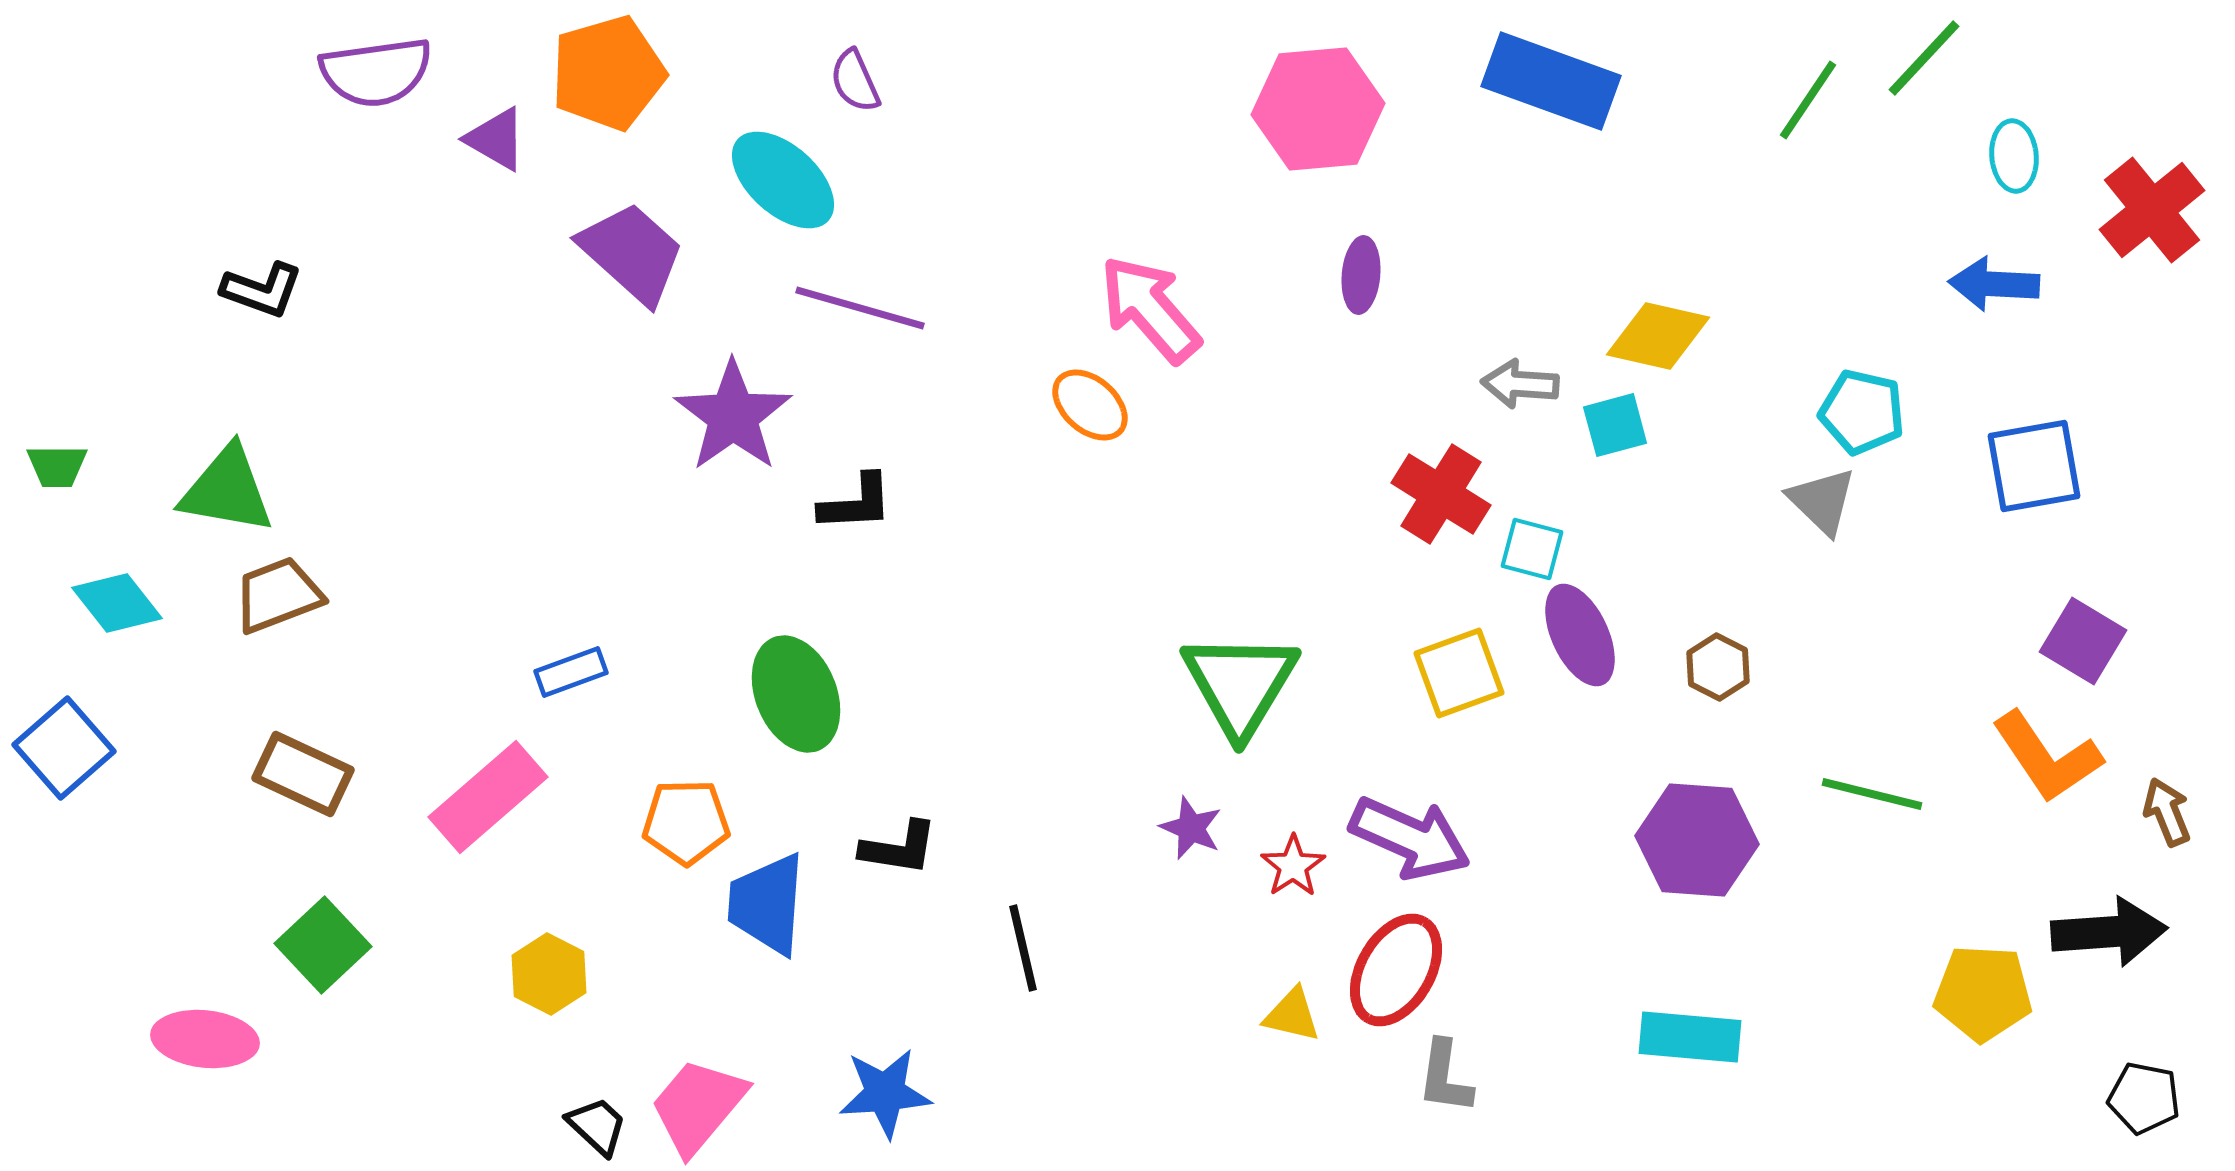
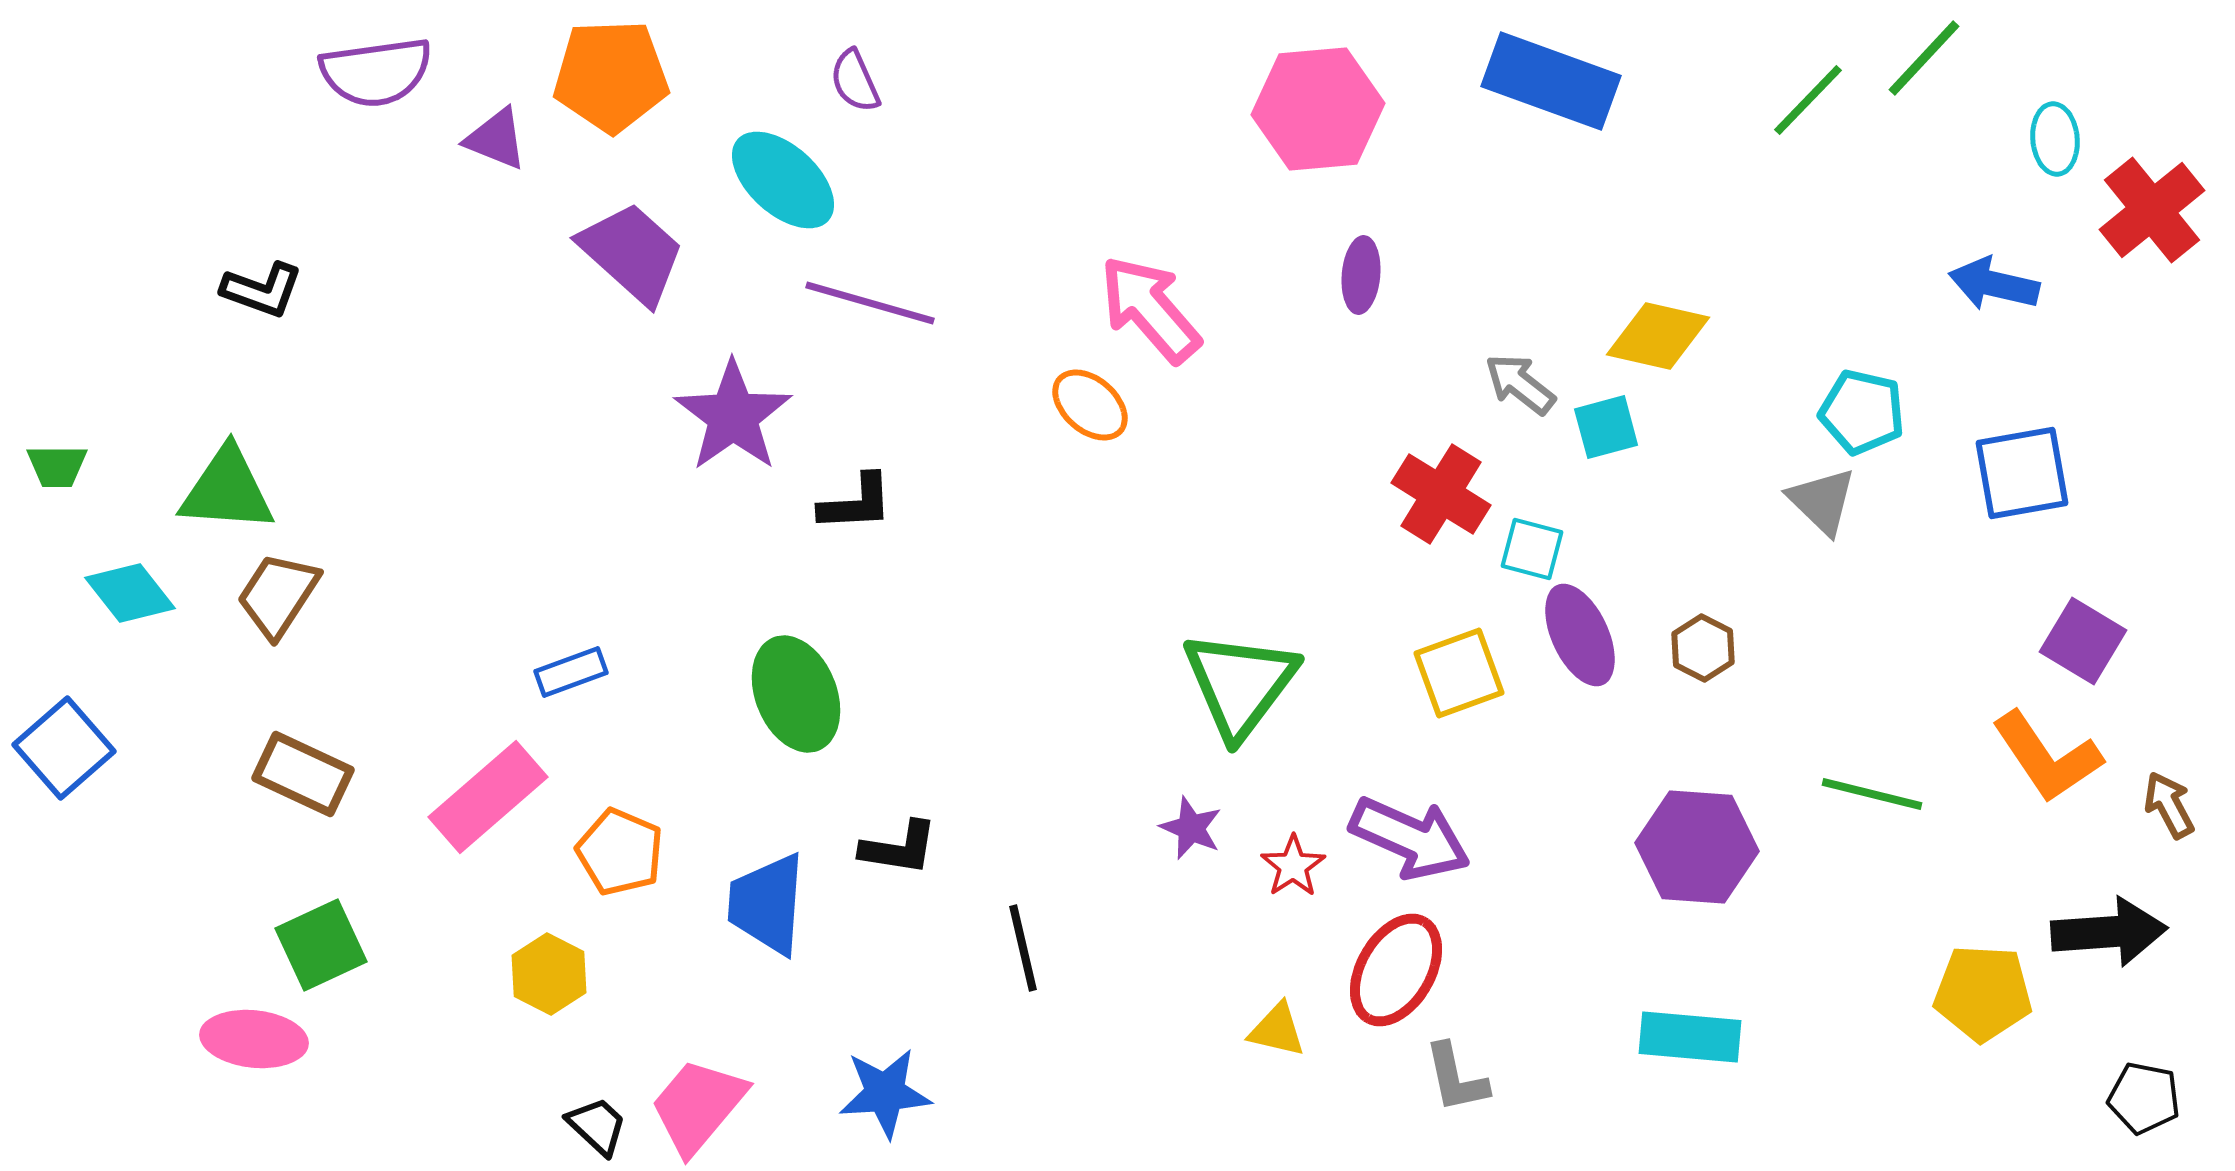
orange pentagon at (608, 73): moved 3 px right, 3 px down; rotated 14 degrees clockwise
green line at (1808, 100): rotated 10 degrees clockwise
purple triangle at (496, 139): rotated 8 degrees counterclockwise
cyan ellipse at (2014, 156): moved 41 px right, 17 px up
blue arrow at (1994, 284): rotated 10 degrees clockwise
purple line at (860, 308): moved 10 px right, 5 px up
gray arrow at (1520, 384): rotated 34 degrees clockwise
cyan square at (1615, 425): moved 9 px left, 2 px down
blue square at (2034, 466): moved 12 px left, 7 px down
green triangle at (227, 490): rotated 6 degrees counterclockwise
brown trapezoid at (278, 595): rotated 36 degrees counterclockwise
cyan diamond at (117, 603): moved 13 px right, 10 px up
brown hexagon at (1718, 667): moved 15 px left, 19 px up
green triangle at (1240, 684): rotated 6 degrees clockwise
brown arrow at (2167, 812): moved 2 px right, 7 px up; rotated 6 degrees counterclockwise
orange pentagon at (686, 822): moved 66 px left, 30 px down; rotated 24 degrees clockwise
purple hexagon at (1697, 840): moved 7 px down
green square at (323, 945): moved 2 px left; rotated 18 degrees clockwise
yellow triangle at (1292, 1015): moved 15 px left, 15 px down
pink ellipse at (205, 1039): moved 49 px right
gray L-shape at (1445, 1077): moved 11 px right, 1 px down; rotated 20 degrees counterclockwise
